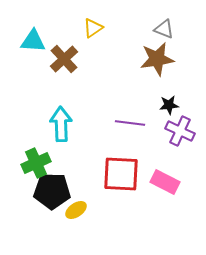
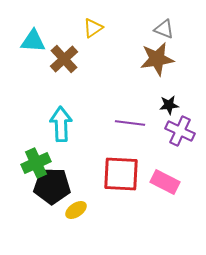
black pentagon: moved 5 px up
